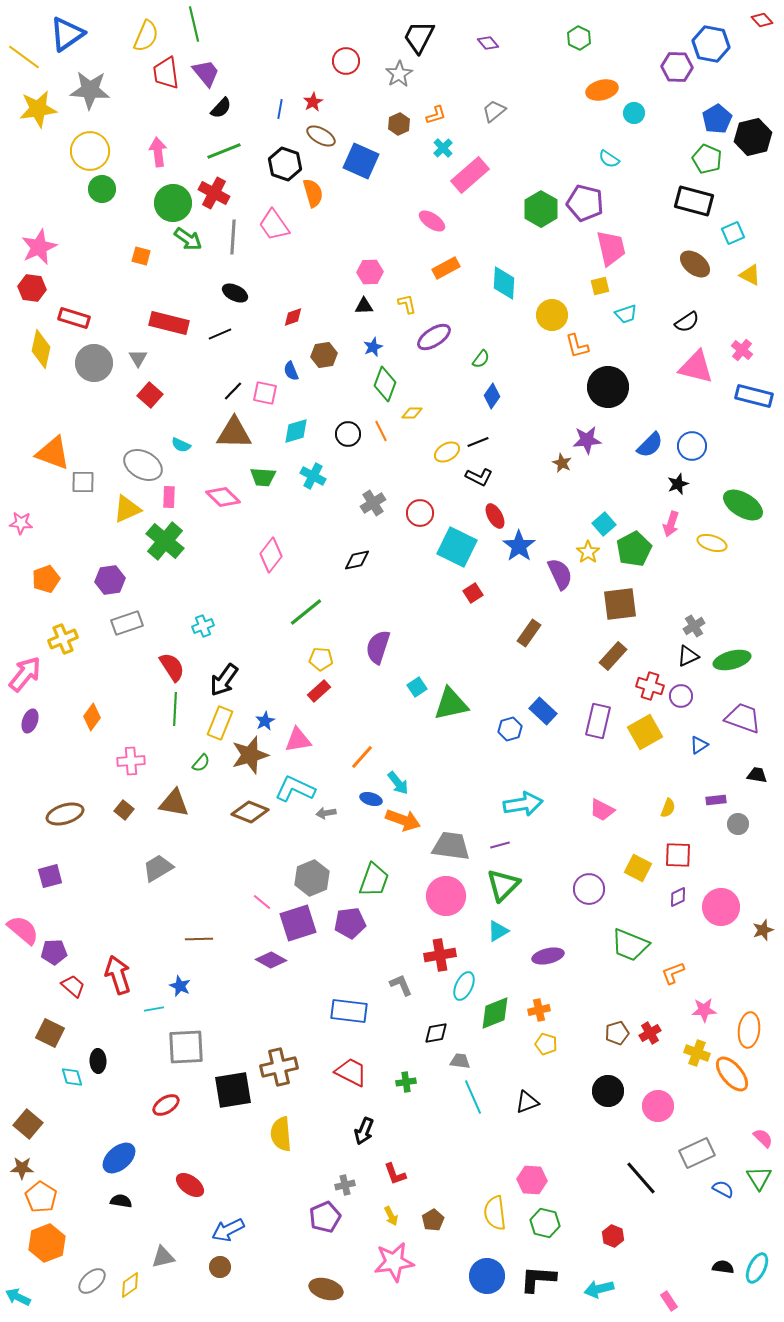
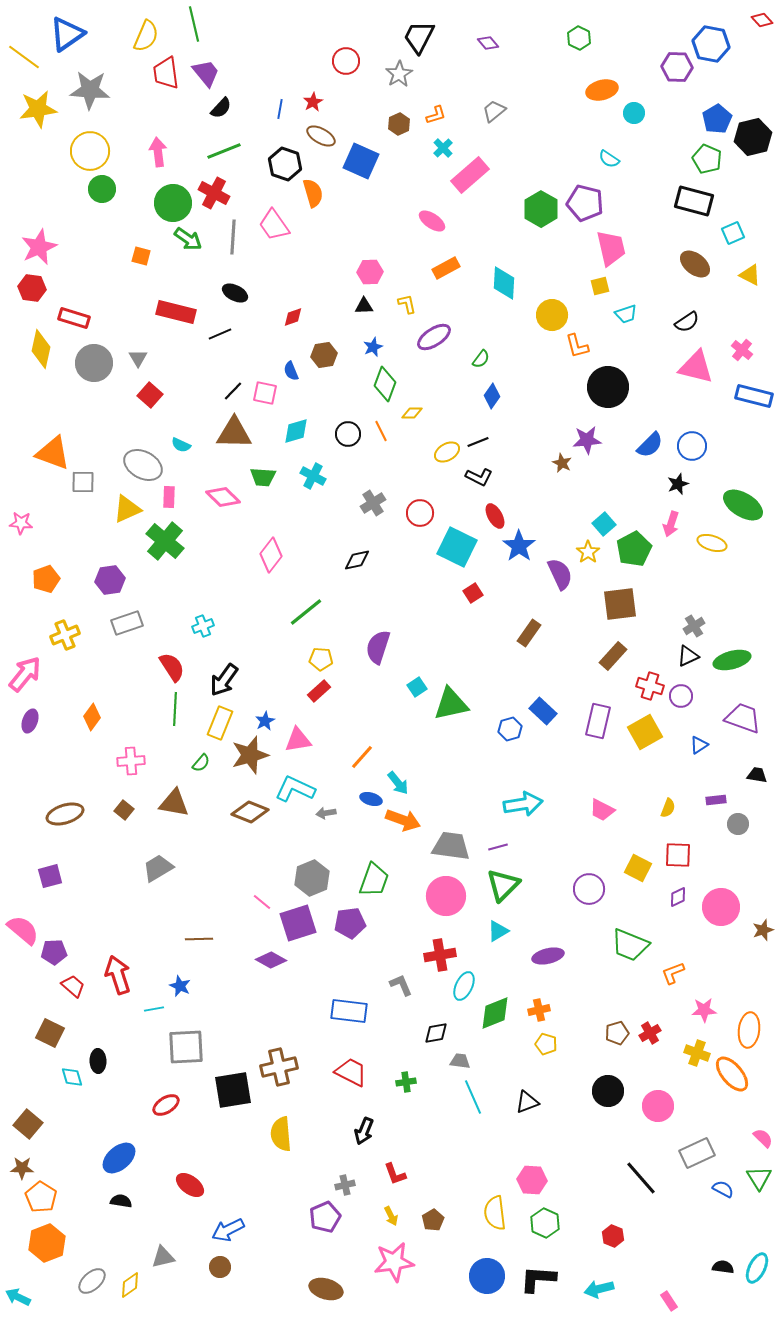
red rectangle at (169, 323): moved 7 px right, 11 px up
yellow cross at (63, 639): moved 2 px right, 4 px up
purple line at (500, 845): moved 2 px left, 2 px down
green hexagon at (545, 1223): rotated 12 degrees clockwise
